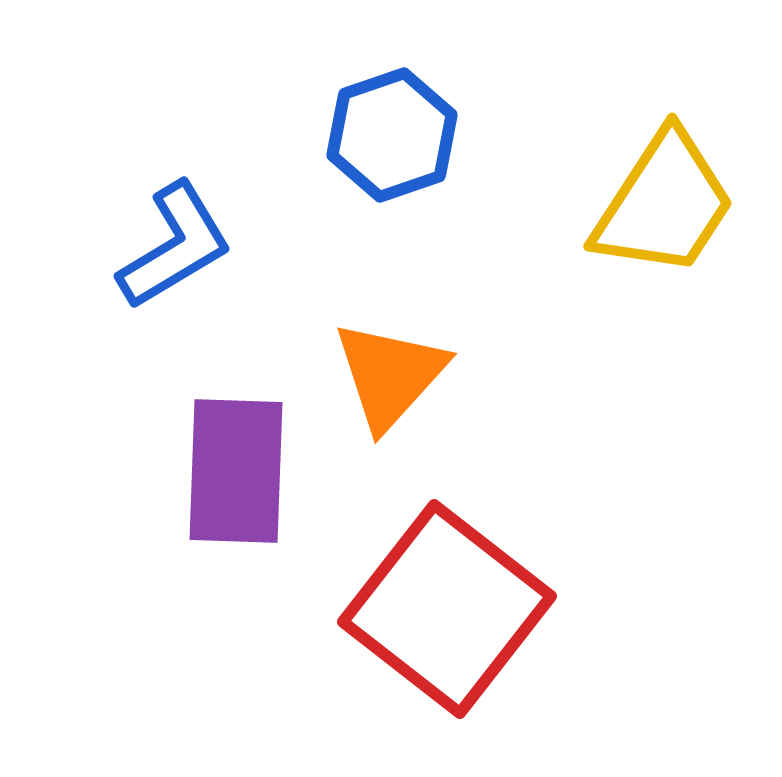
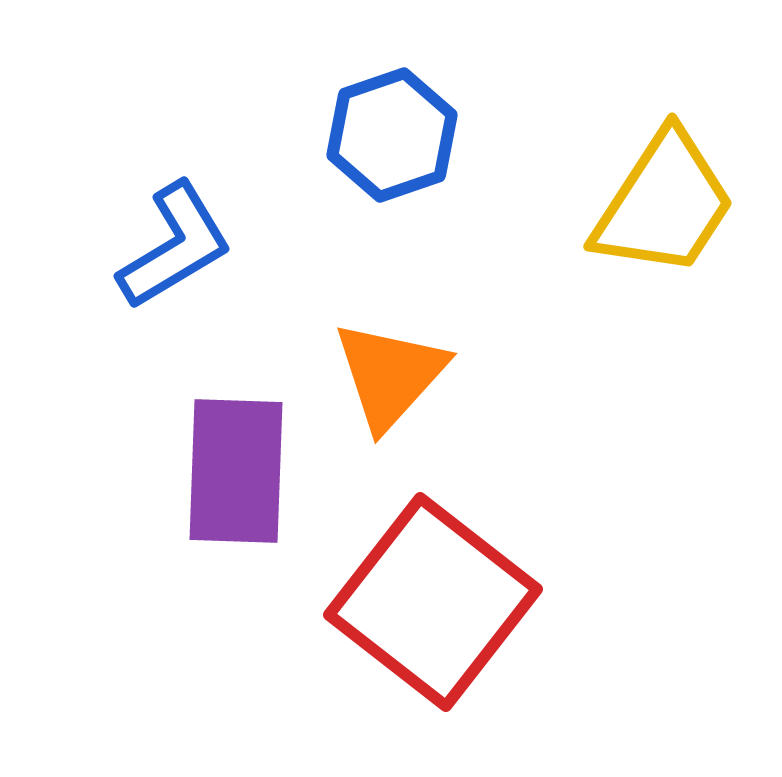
red square: moved 14 px left, 7 px up
